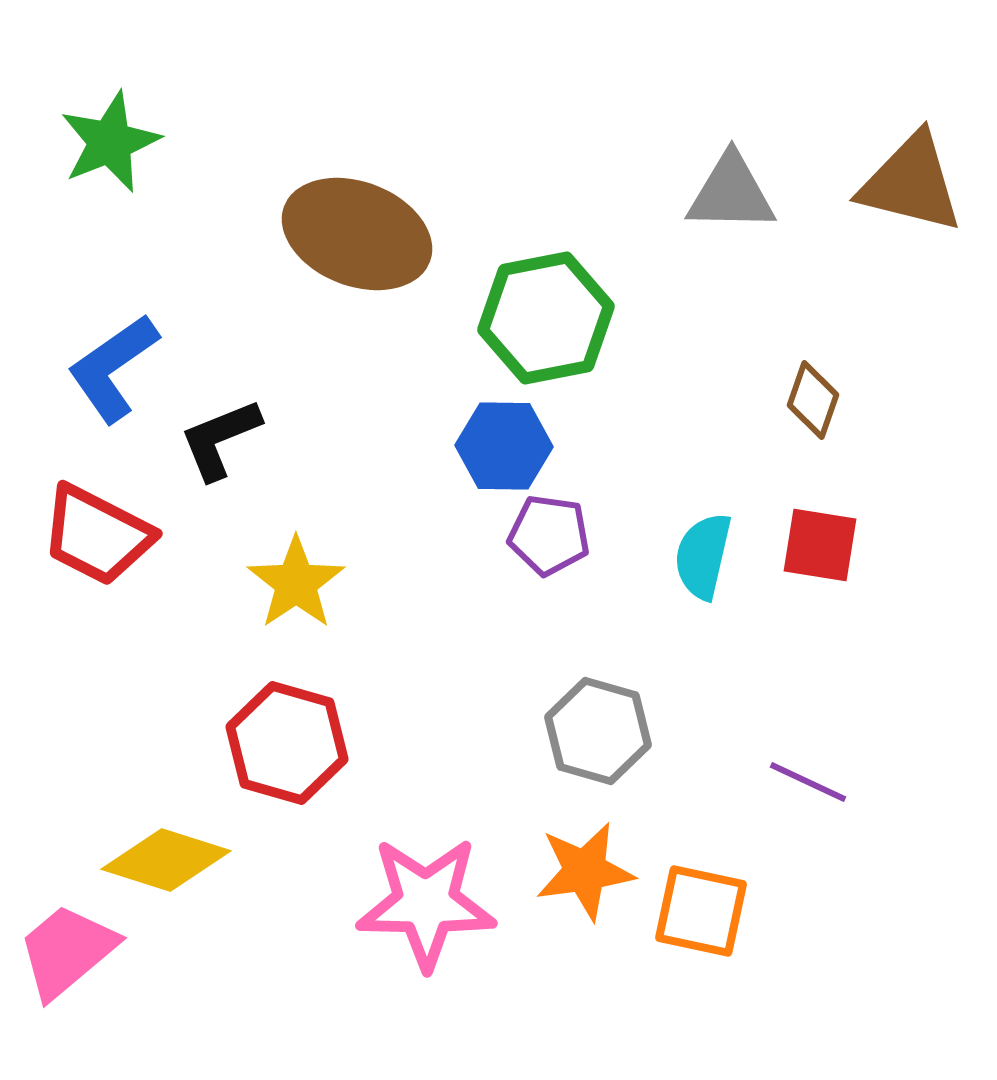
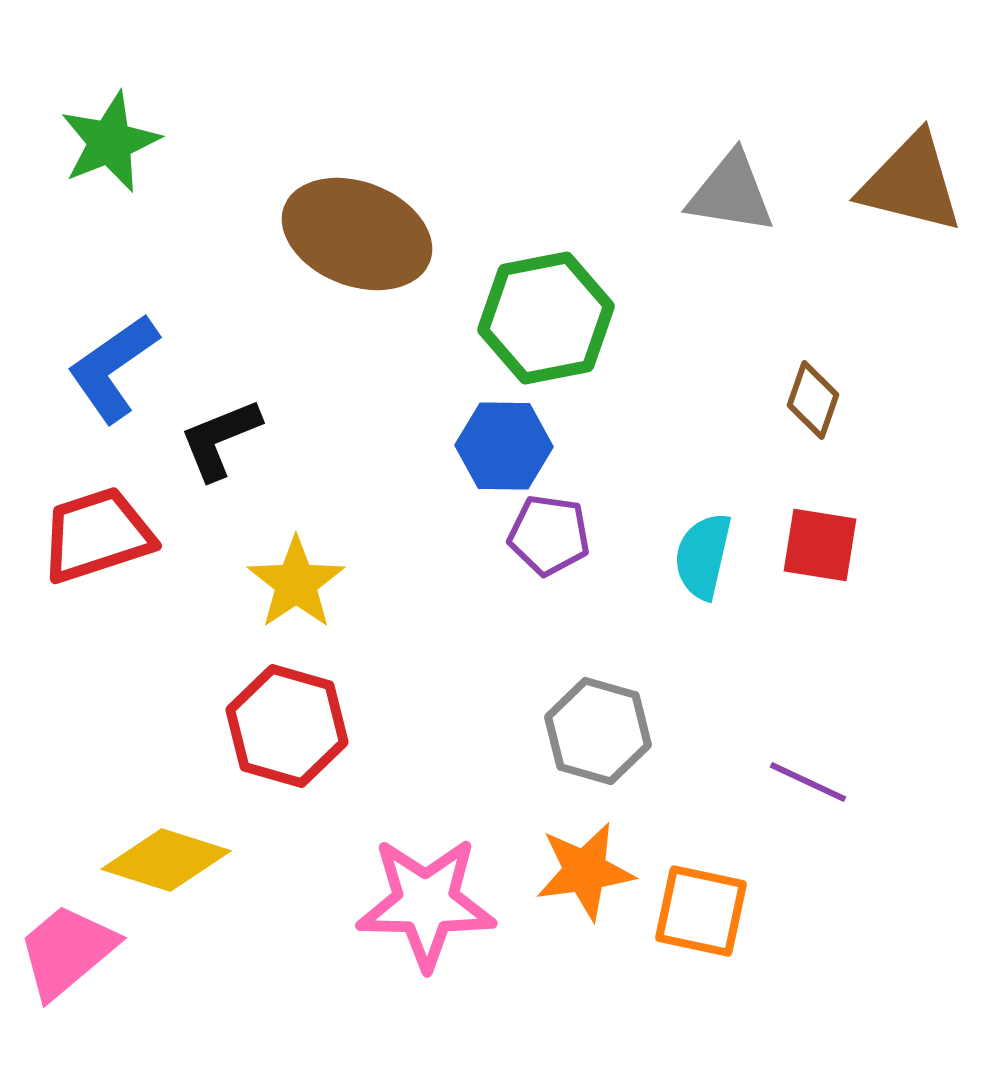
gray triangle: rotated 8 degrees clockwise
red trapezoid: rotated 135 degrees clockwise
red hexagon: moved 17 px up
